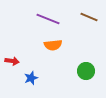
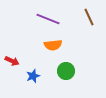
brown line: rotated 42 degrees clockwise
red arrow: rotated 16 degrees clockwise
green circle: moved 20 px left
blue star: moved 2 px right, 2 px up
